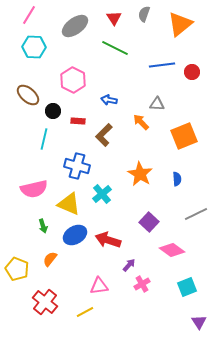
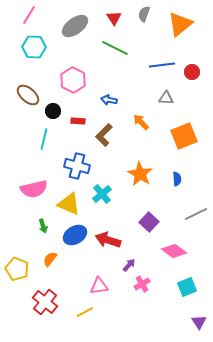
gray triangle: moved 9 px right, 6 px up
pink diamond: moved 2 px right, 1 px down
